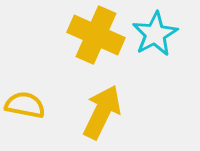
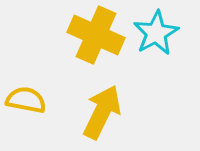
cyan star: moved 1 px right, 1 px up
yellow semicircle: moved 1 px right, 5 px up
